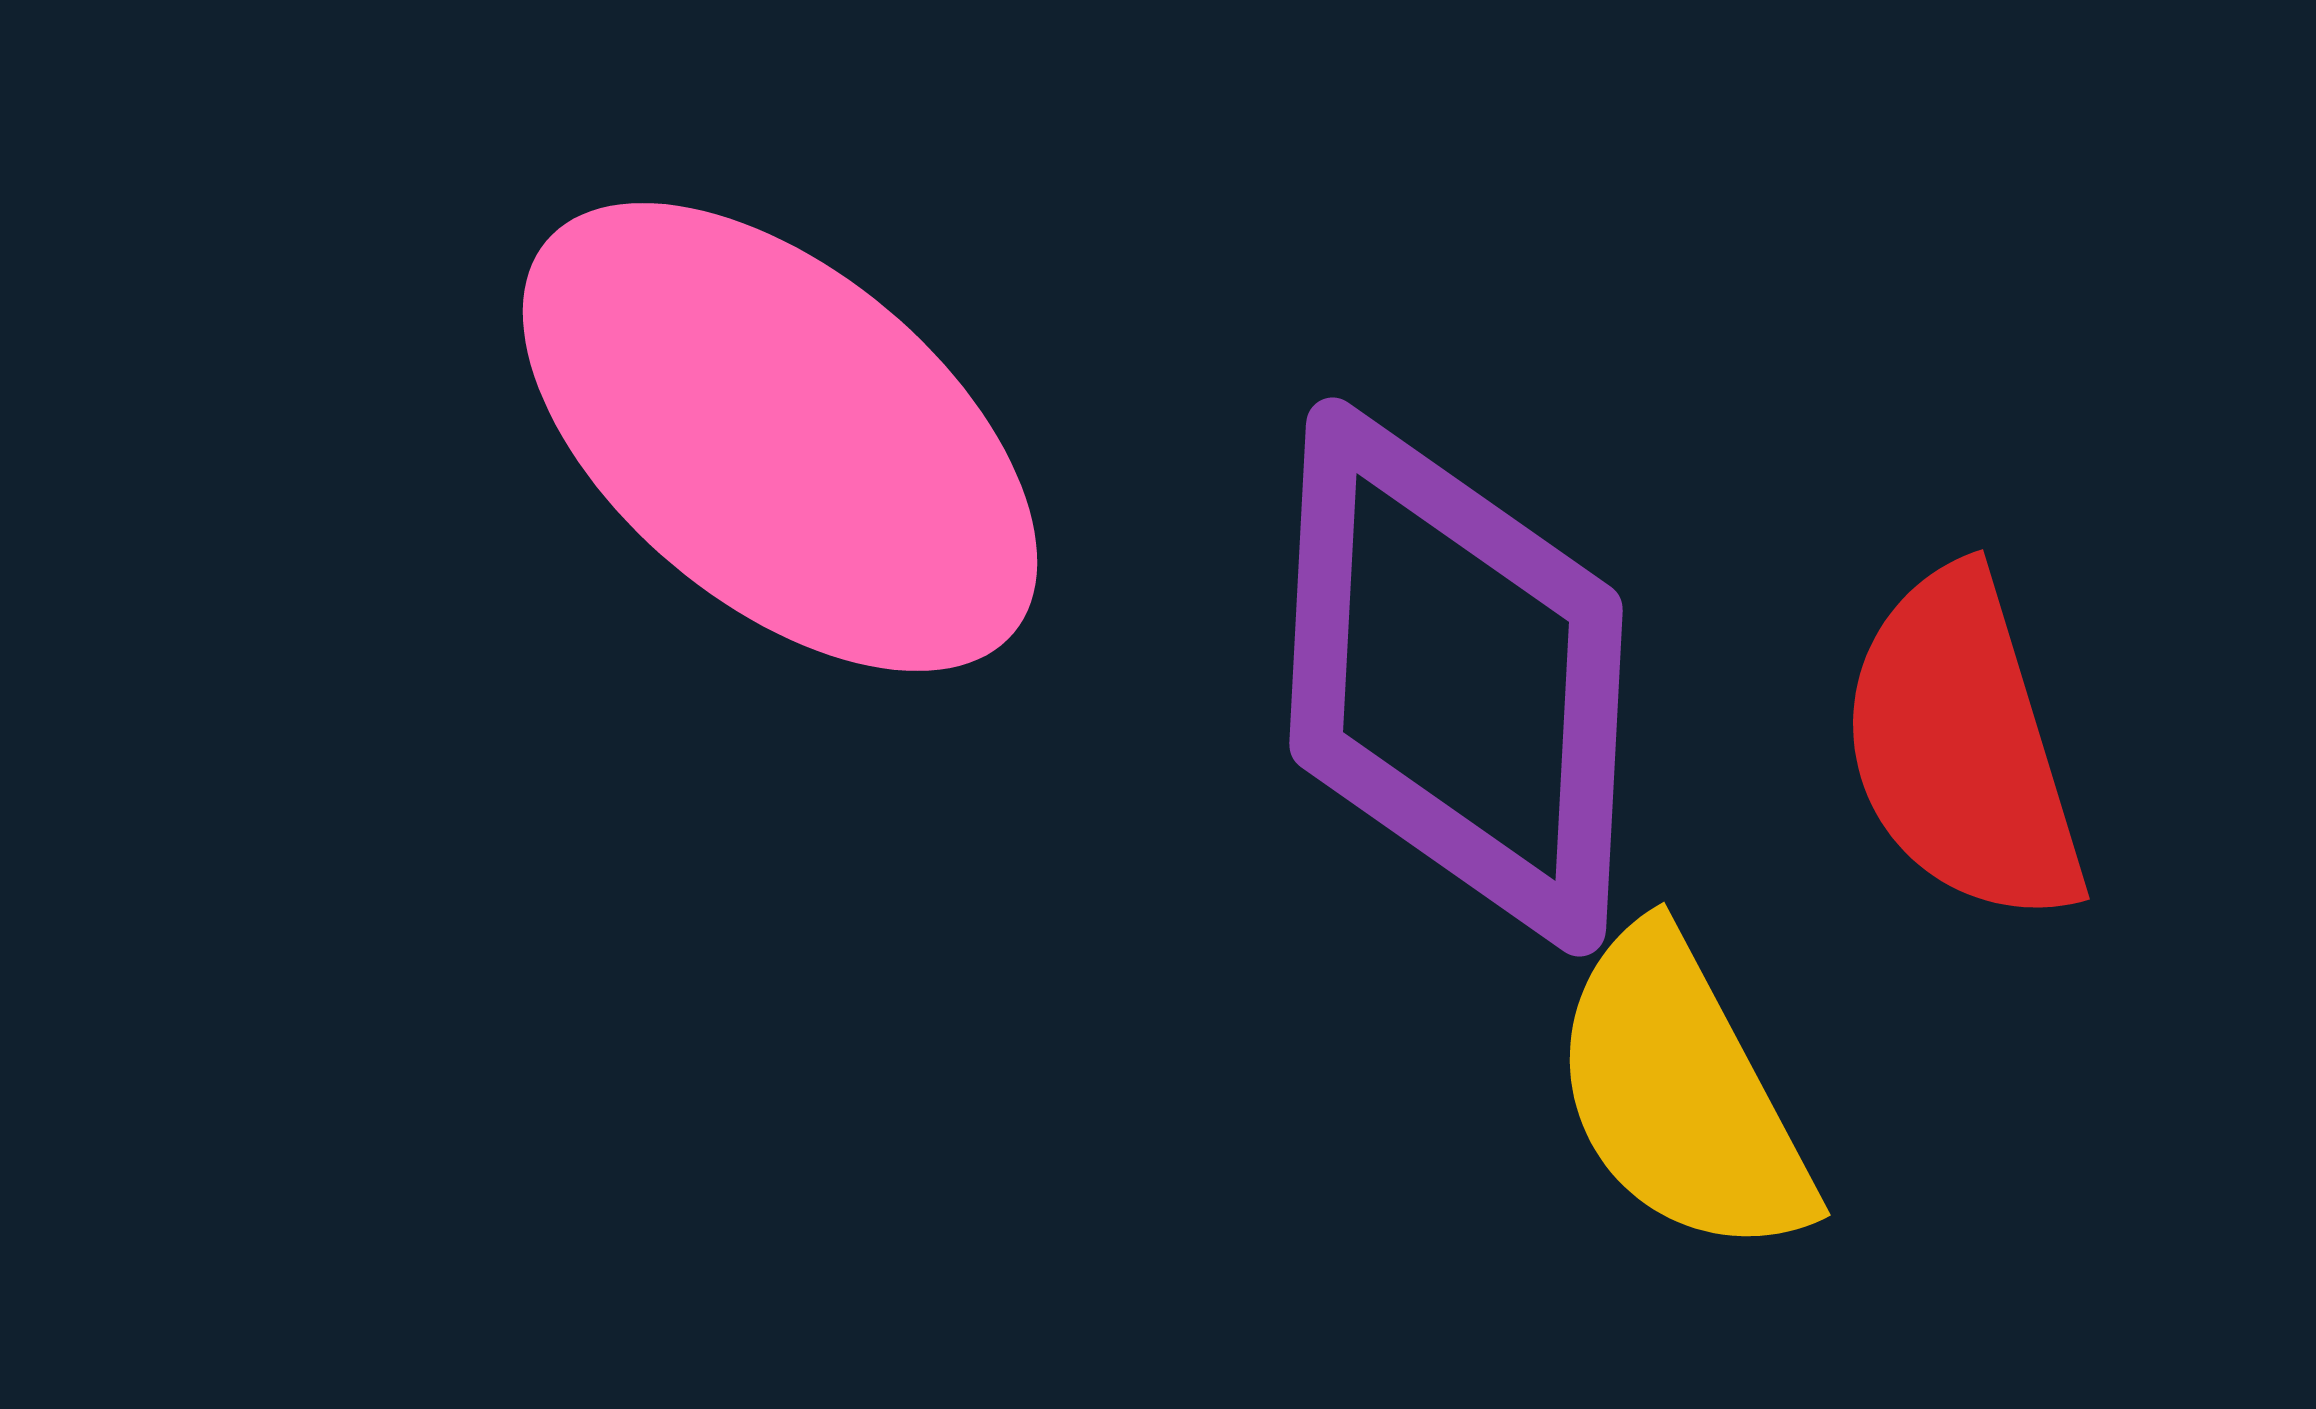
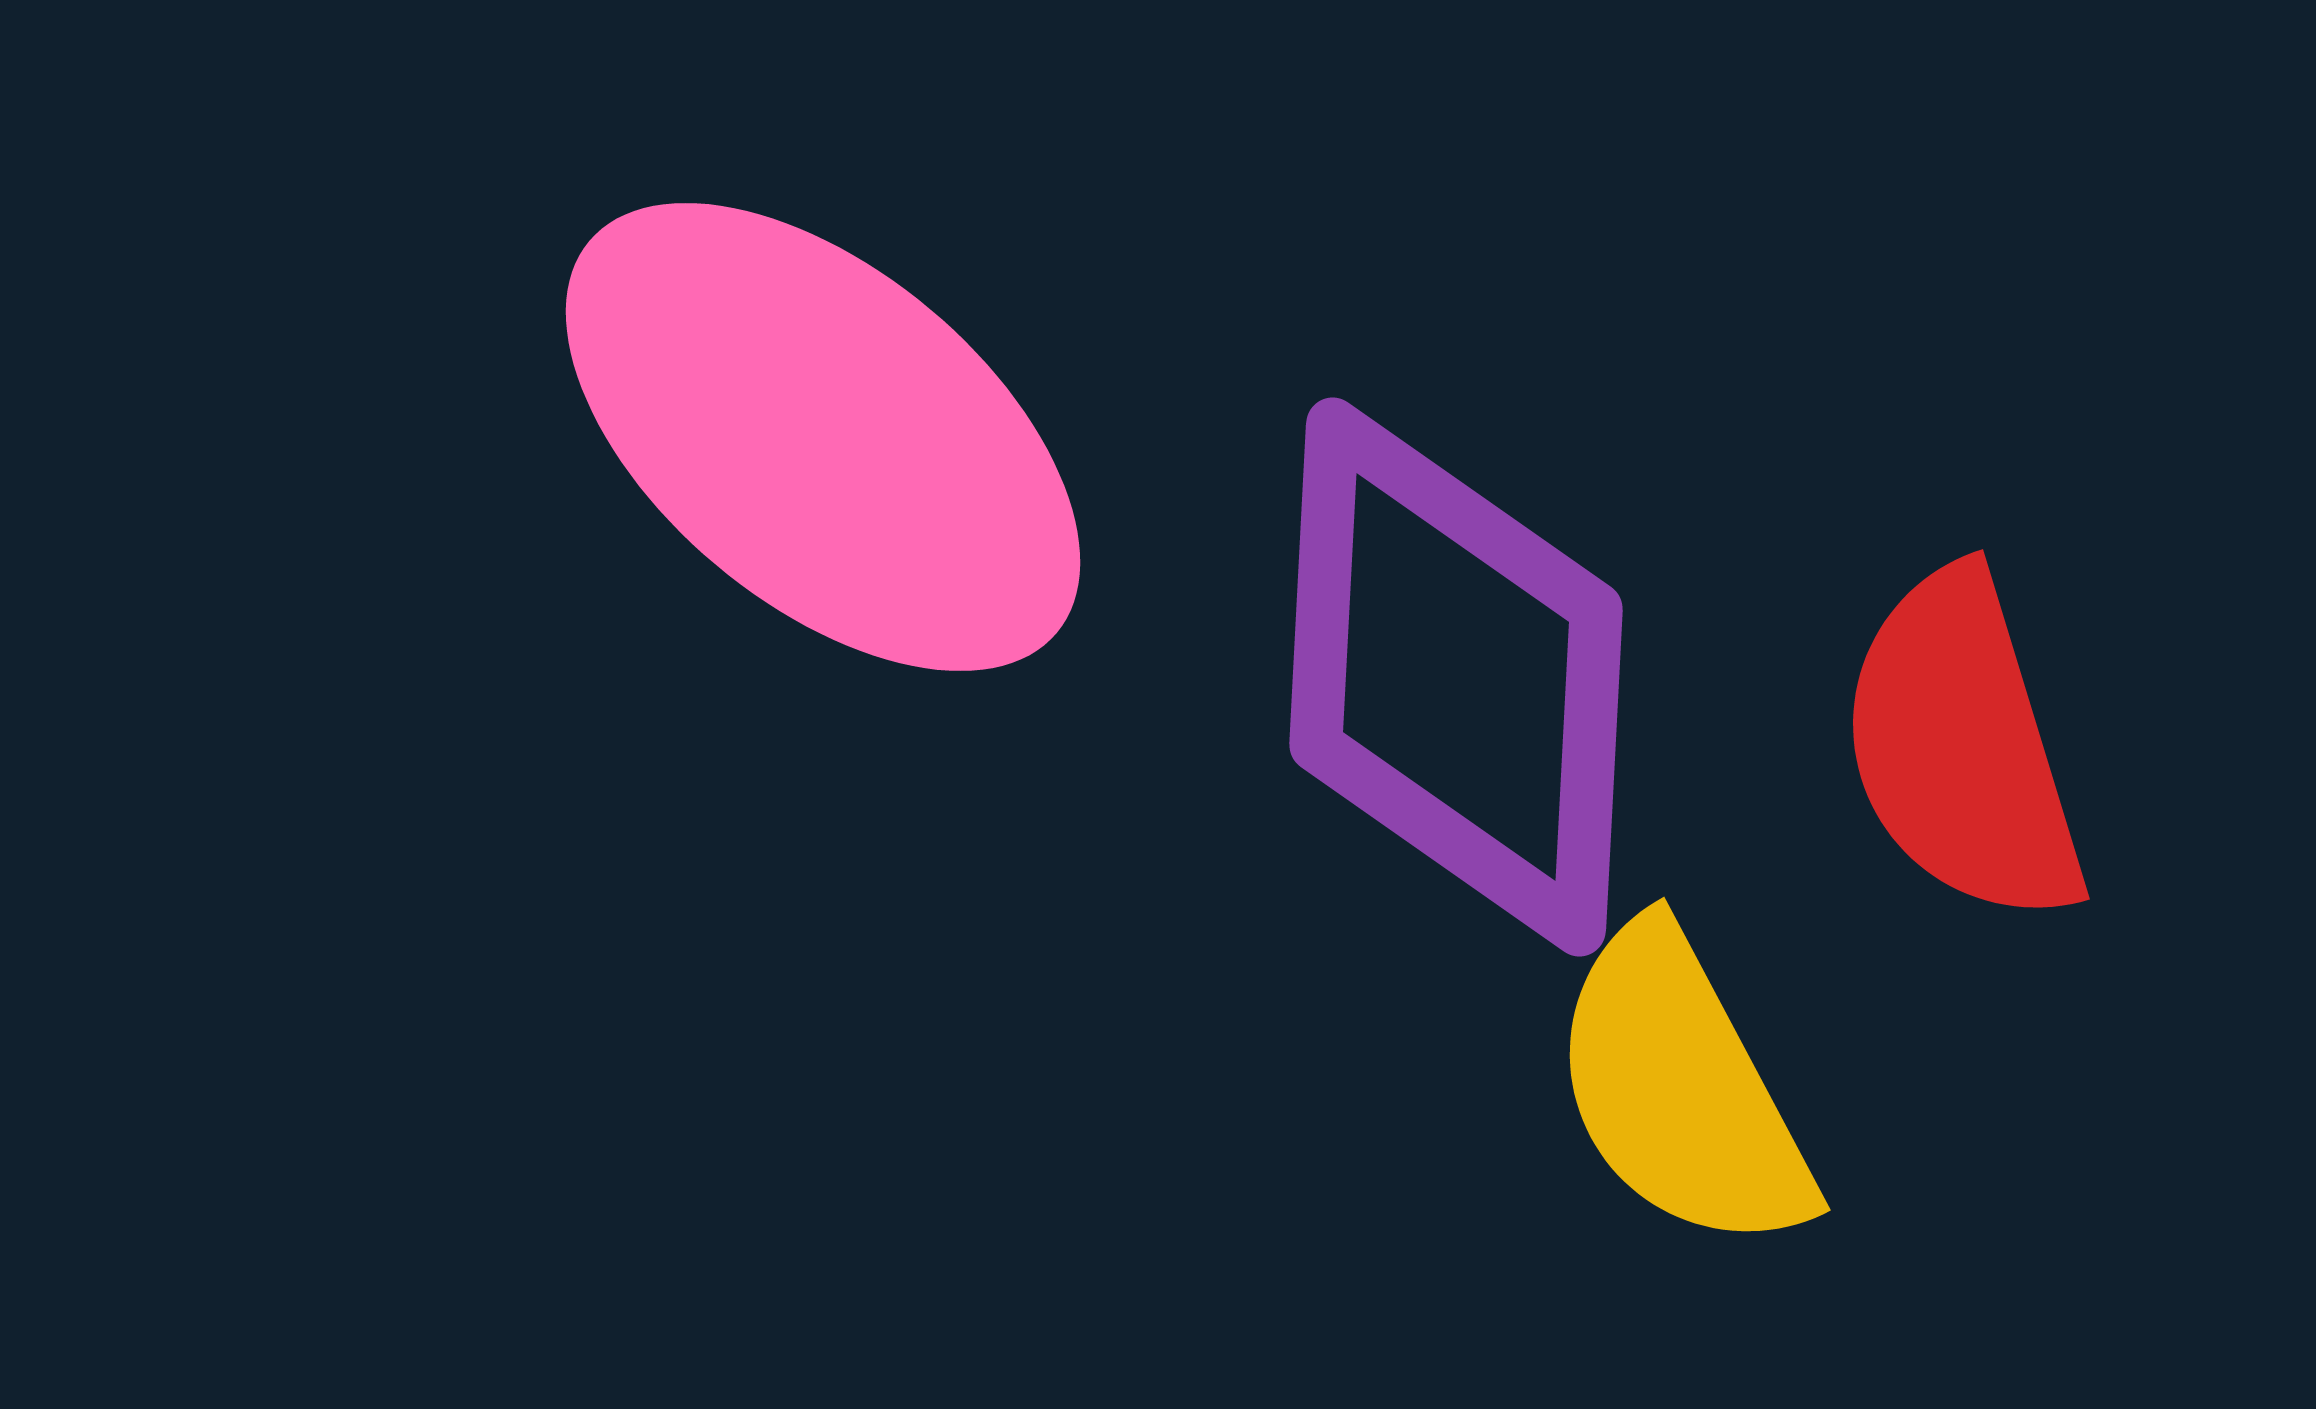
pink ellipse: moved 43 px right
yellow semicircle: moved 5 px up
